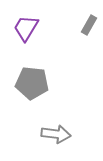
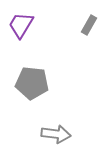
purple trapezoid: moved 5 px left, 3 px up
